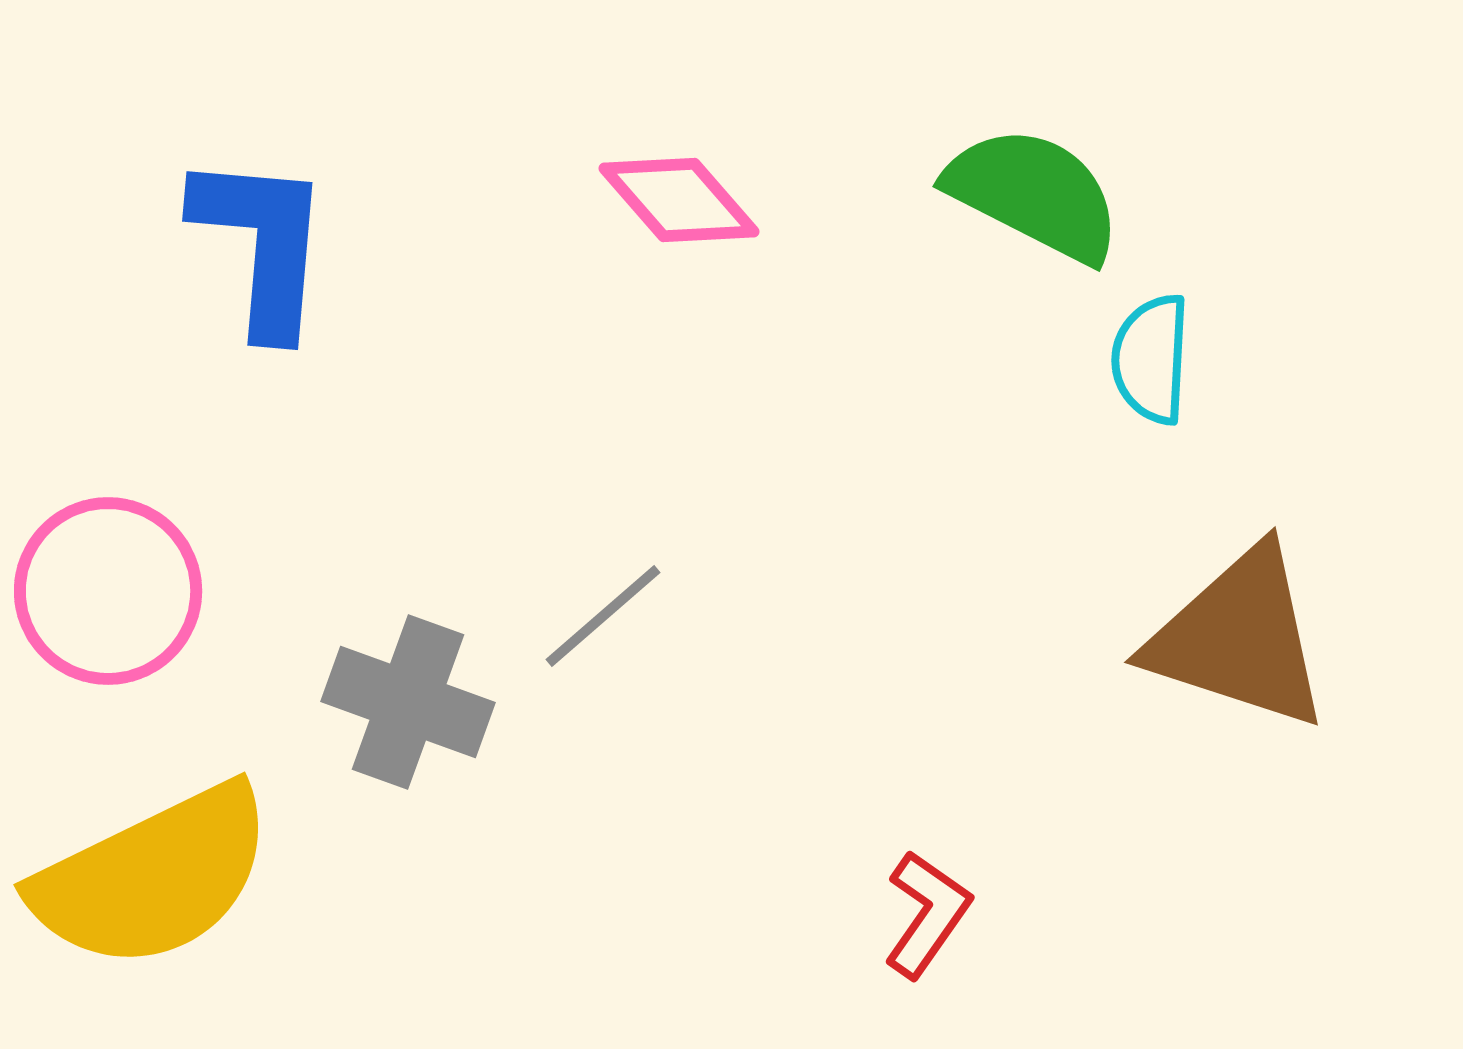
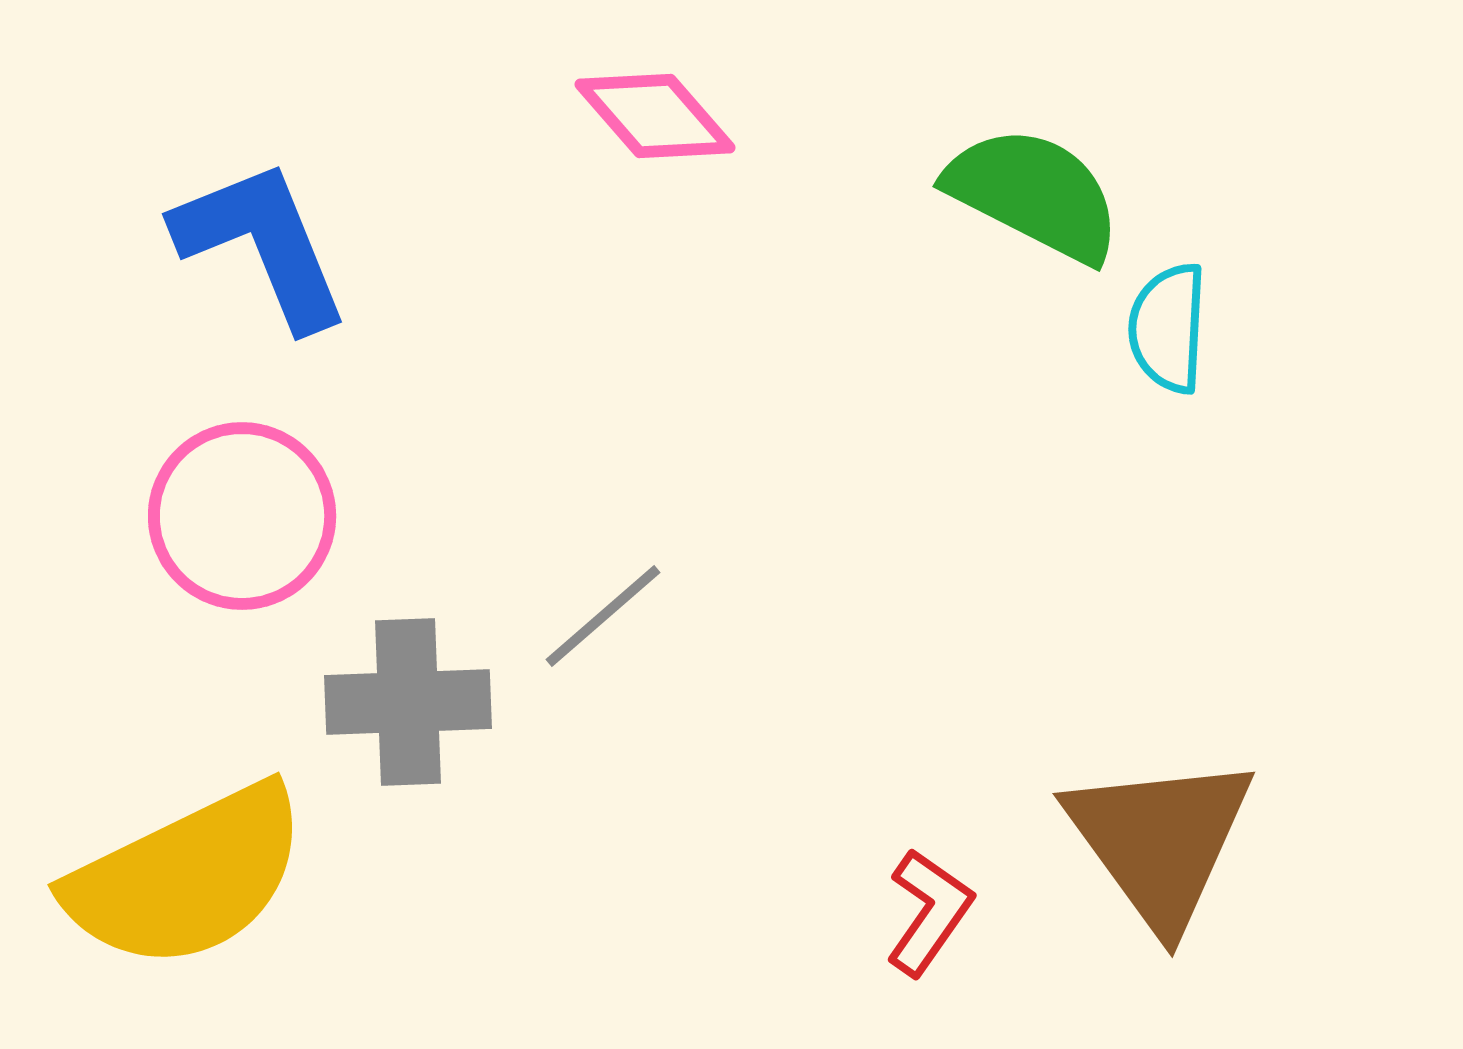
pink diamond: moved 24 px left, 84 px up
blue L-shape: rotated 27 degrees counterclockwise
cyan semicircle: moved 17 px right, 31 px up
pink circle: moved 134 px right, 75 px up
brown triangle: moved 79 px left, 203 px down; rotated 36 degrees clockwise
gray cross: rotated 22 degrees counterclockwise
yellow semicircle: moved 34 px right
red L-shape: moved 2 px right, 2 px up
